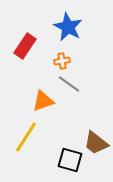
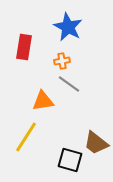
red rectangle: moved 1 px left, 1 px down; rotated 25 degrees counterclockwise
orange triangle: rotated 10 degrees clockwise
